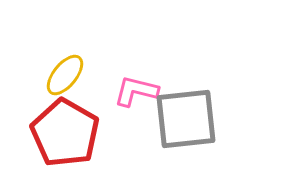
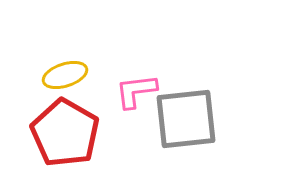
yellow ellipse: rotated 33 degrees clockwise
pink L-shape: rotated 21 degrees counterclockwise
